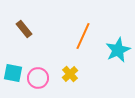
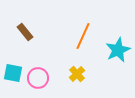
brown rectangle: moved 1 px right, 3 px down
yellow cross: moved 7 px right
